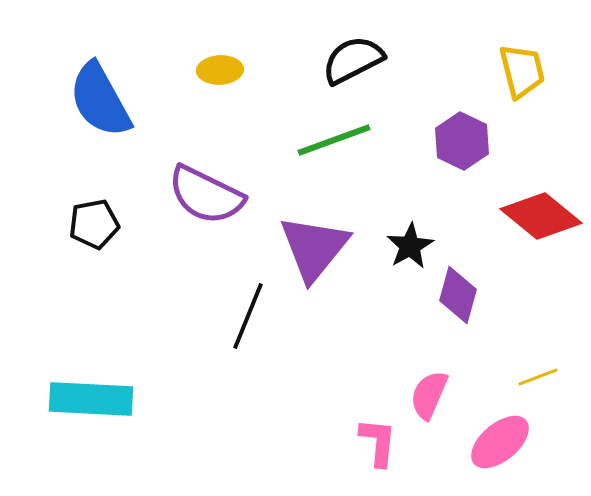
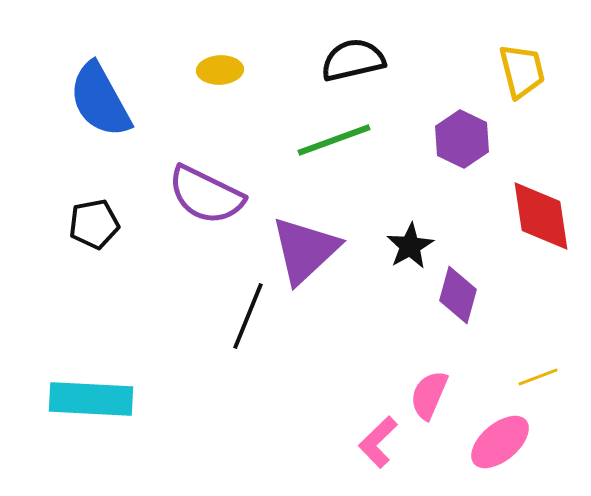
black semicircle: rotated 14 degrees clockwise
purple hexagon: moved 2 px up
red diamond: rotated 42 degrees clockwise
purple triangle: moved 9 px left, 2 px down; rotated 8 degrees clockwise
pink L-shape: rotated 140 degrees counterclockwise
